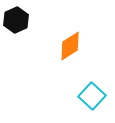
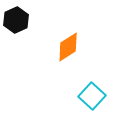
orange diamond: moved 2 px left, 1 px down
